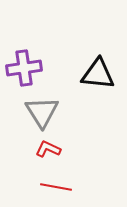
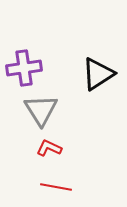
black triangle: rotated 39 degrees counterclockwise
gray triangle: moved 1 px left, 2 px up
red L-shape: moved 1 px right, 1 px up
